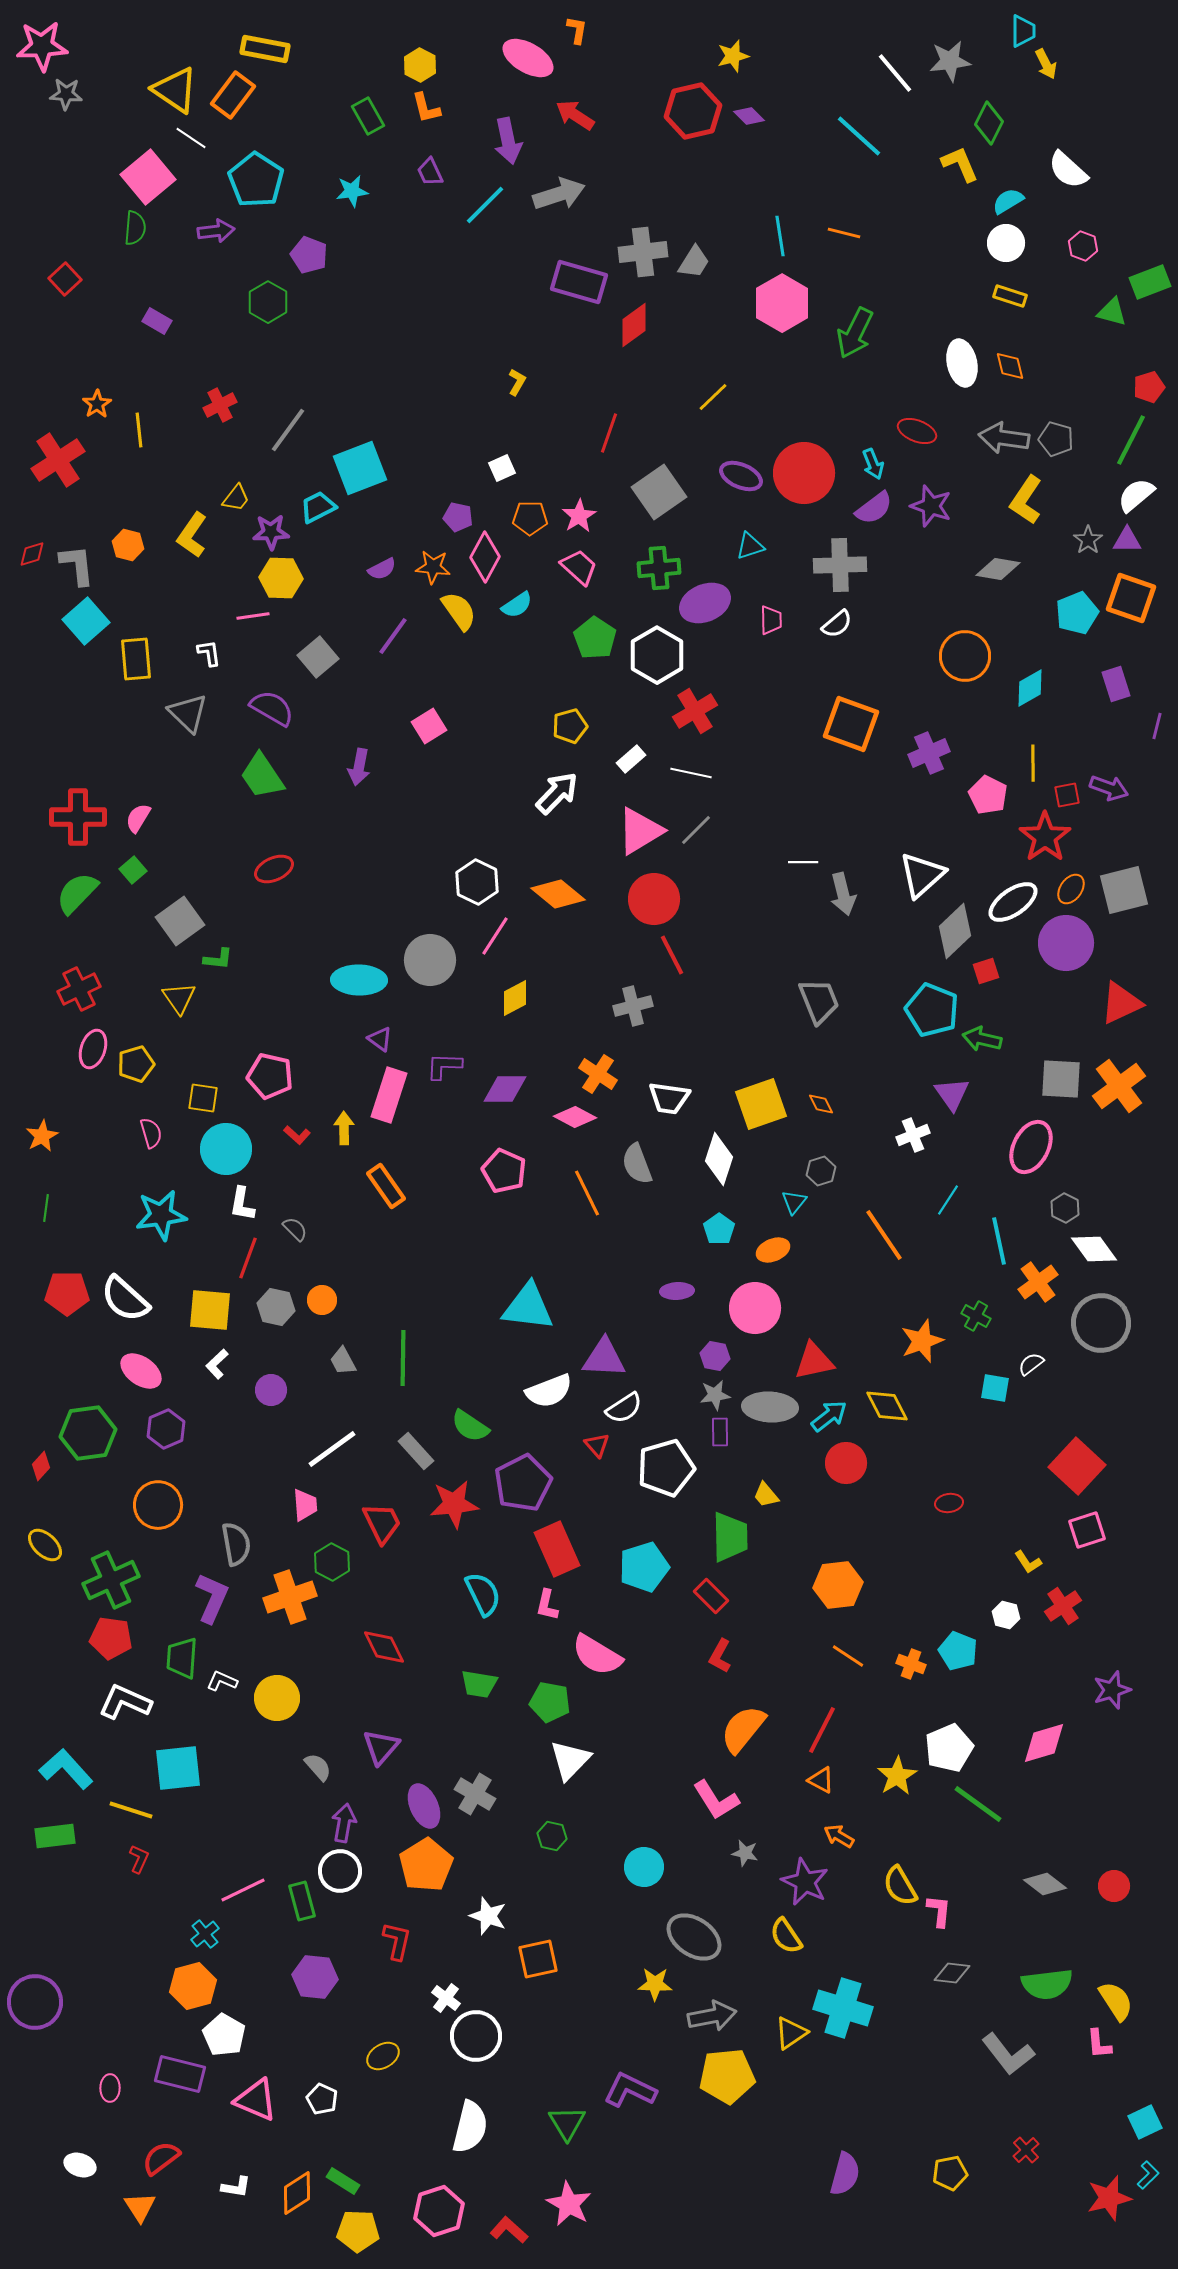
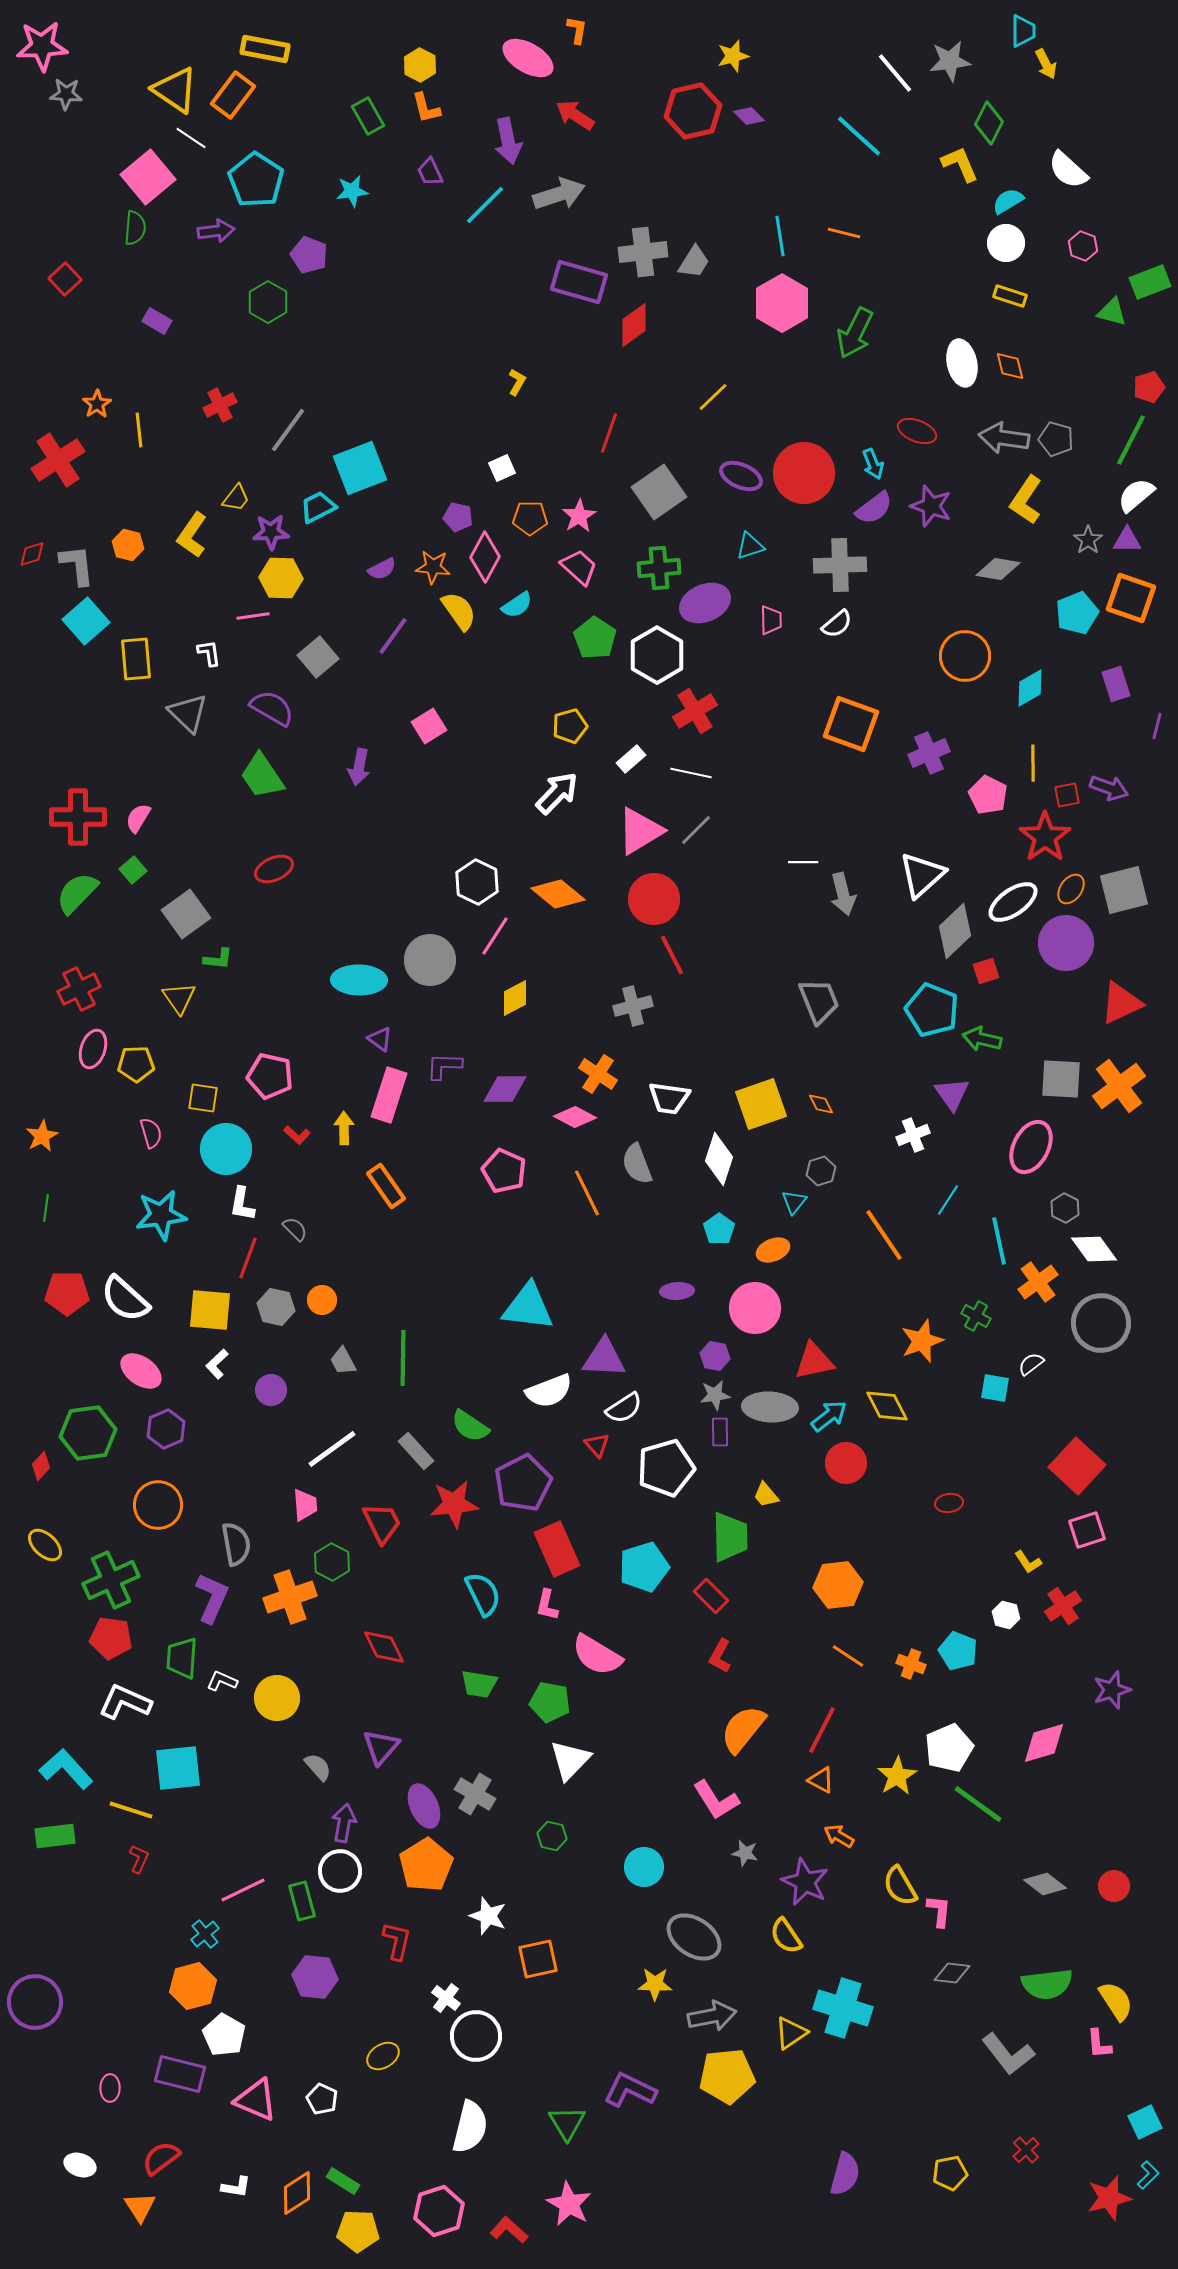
gray square at (180, 921): moved 6 px right, 7 px up
yellow pentagon at (136, 1064): rotated 15 degrees clockwise
